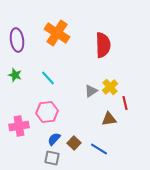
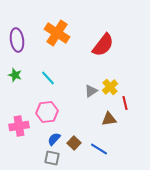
red semicircle: rotated 40 degrees clockwise
